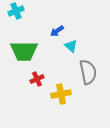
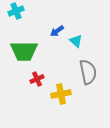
cyan triangle: moved 5 px right, 5 px up
